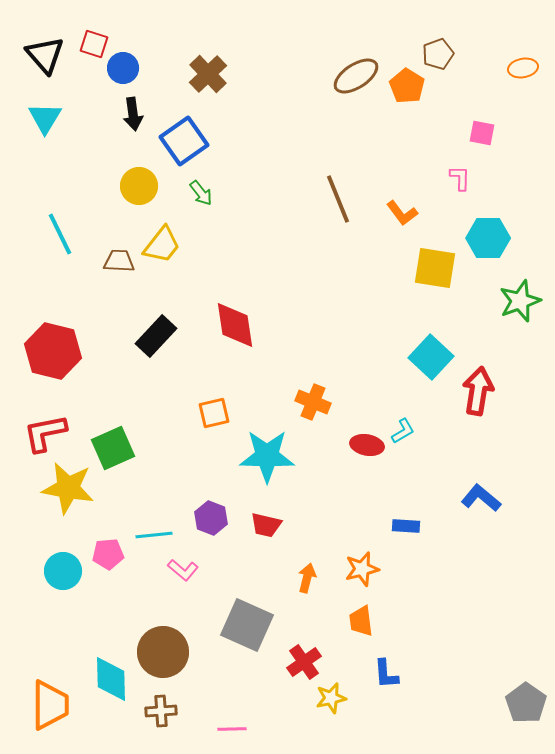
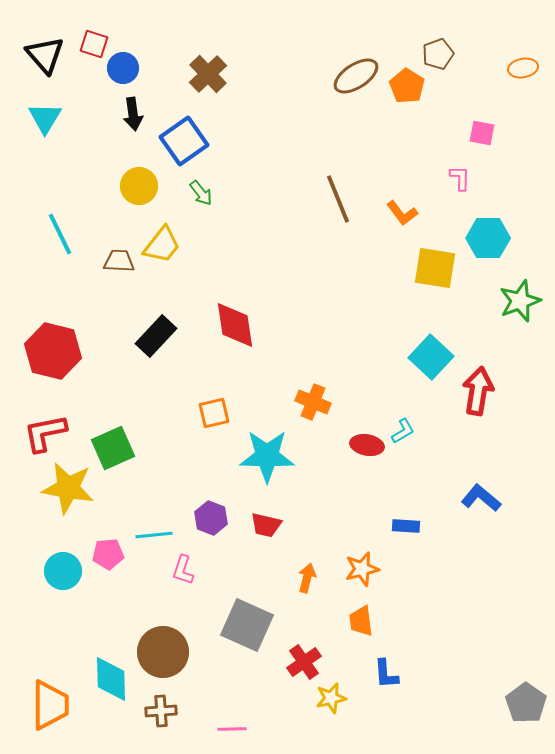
pink L-shape at (183, 570): rotated 68 degrees clockwise
